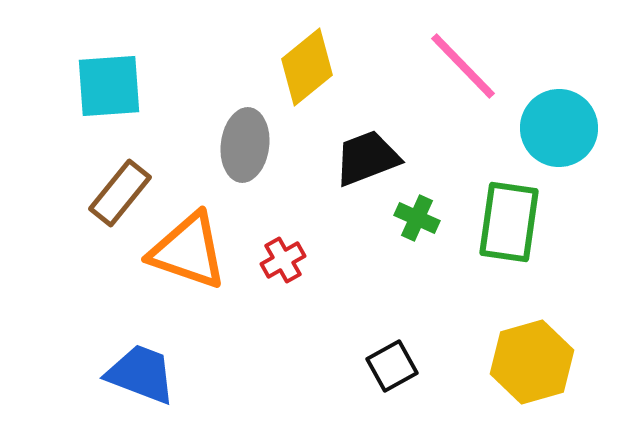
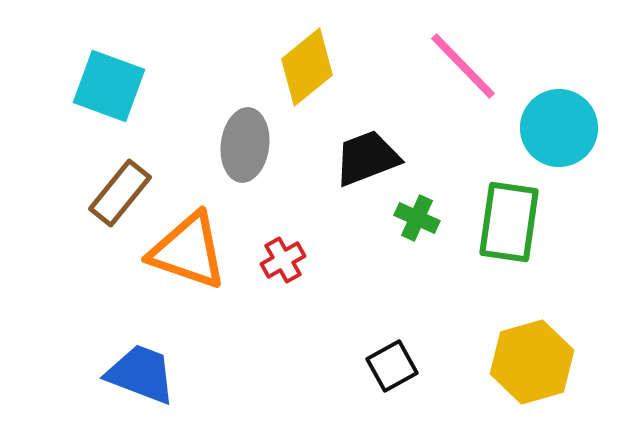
cyan square: rotated 24 degrees clockwise
